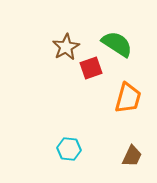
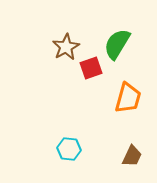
green semicircle: rotated 92 degrees counterclockwise
